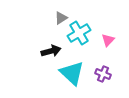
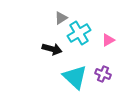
pink triangle: rotated 16 degrees clockwise
black arrow: moved 1 px right, 2 px up; rotated 30 degrees clockwise
cyan triangle: moved 3 px right, 4 px down
